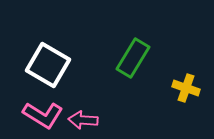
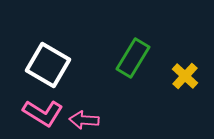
yellow cross: moved 1 px left, 12 px up; rotated 24 degrees clockwise
pink L-shape: moved 2 px up
pink arrow: moved 1 px right
